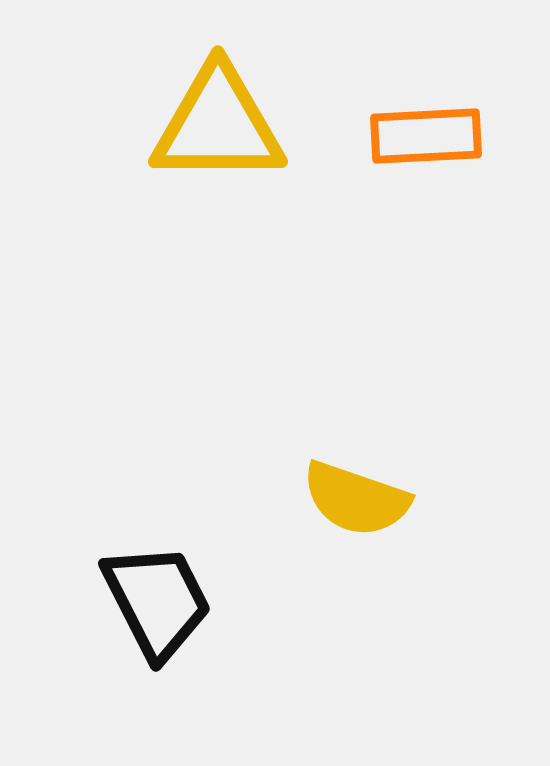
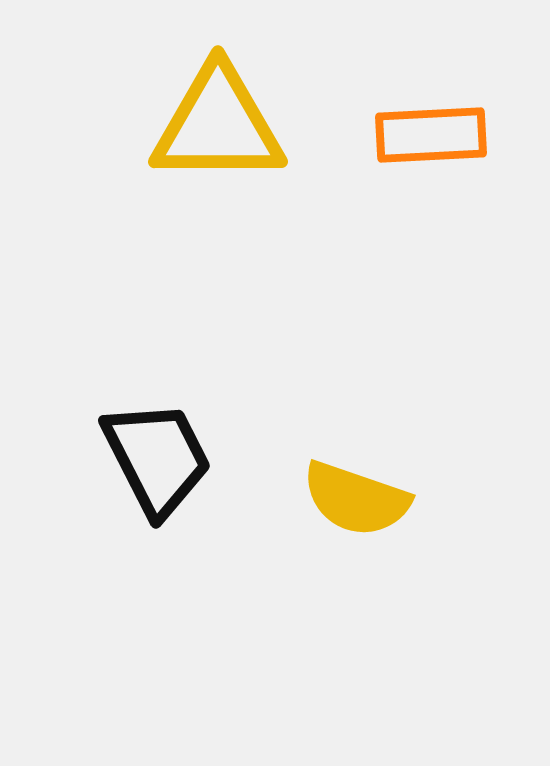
orange rectangle: moved 5 px right, 1 px up
black trapezoid: moved 143 px up
